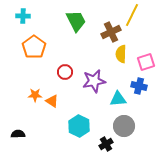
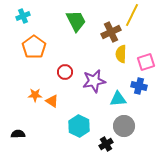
cyan cross: rotated 24 degrees counterclockwise
